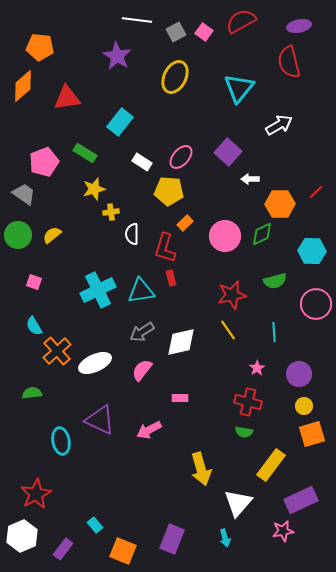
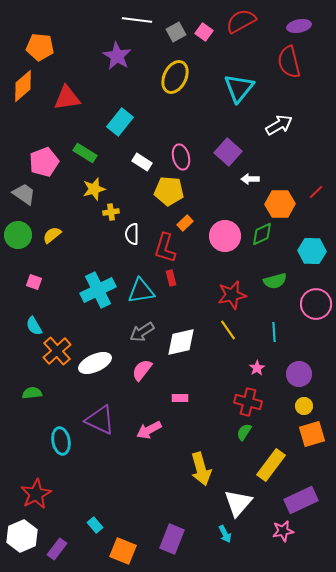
pink ellipse at (181, 157): rotated 55 degrees counterclockwise
green semicircle at (244, 432): rotated 114 degrees clockwise
cyan arrow at (225, 538): moved 4 px up; rotated 12 degrees counterclockwise
purple rectangle at (63, 549): moved 6 px left
